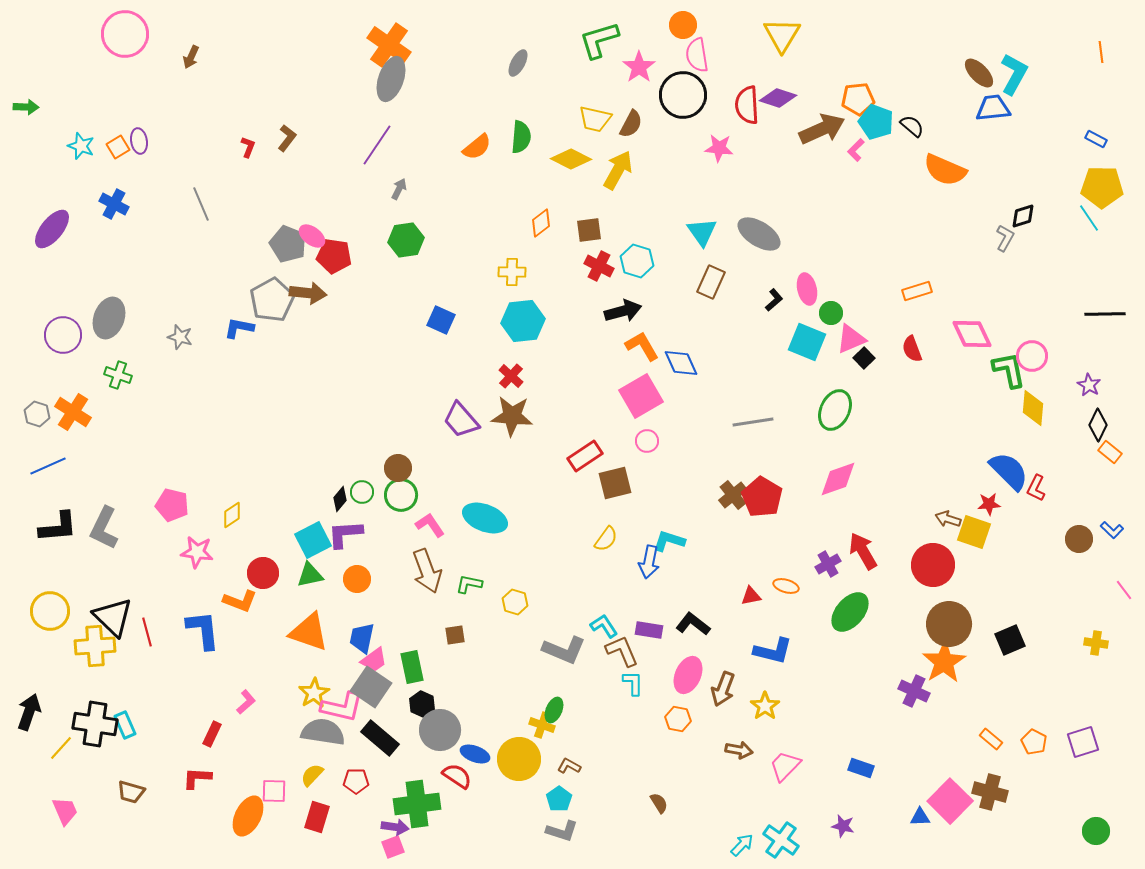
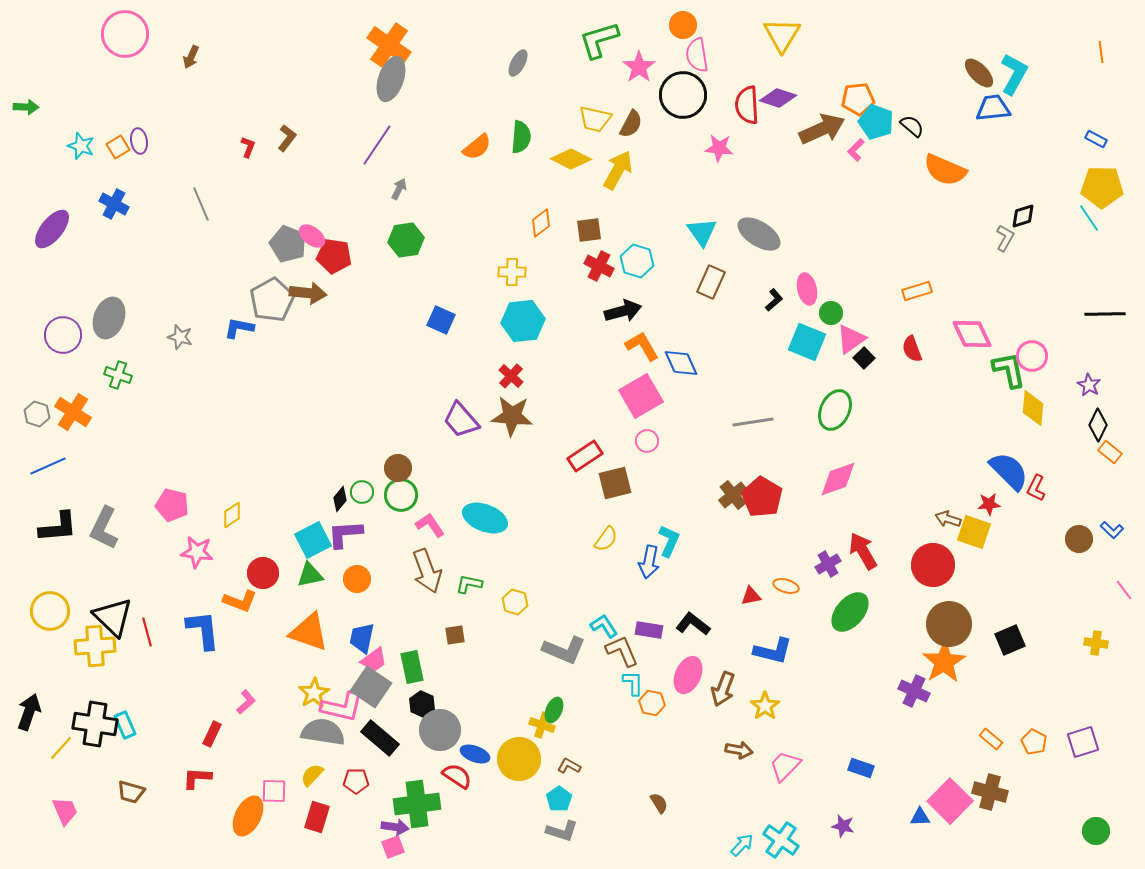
pink triangle at (851, 339): rotated 12 degrees counterclockwise
cyan L-shape at (669, 541): rotated 96 degrees clockwise
orange hexagon at (678, 719): moved 26 px left, 16 px up
